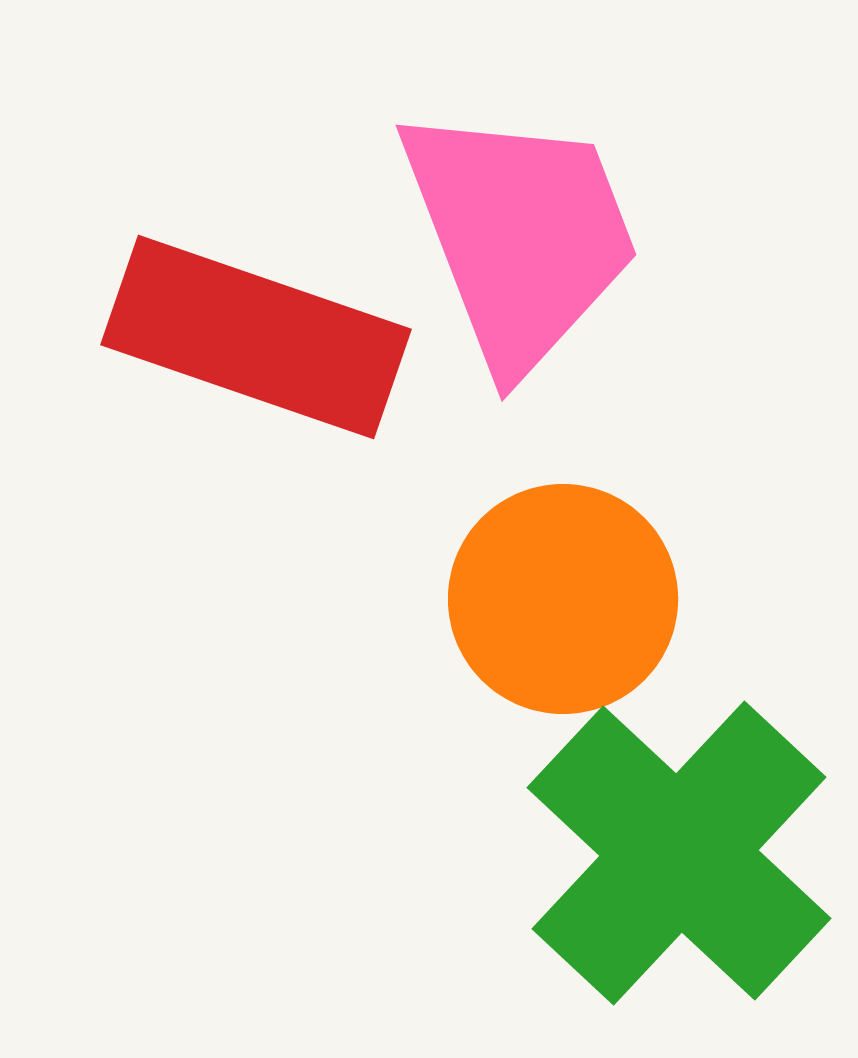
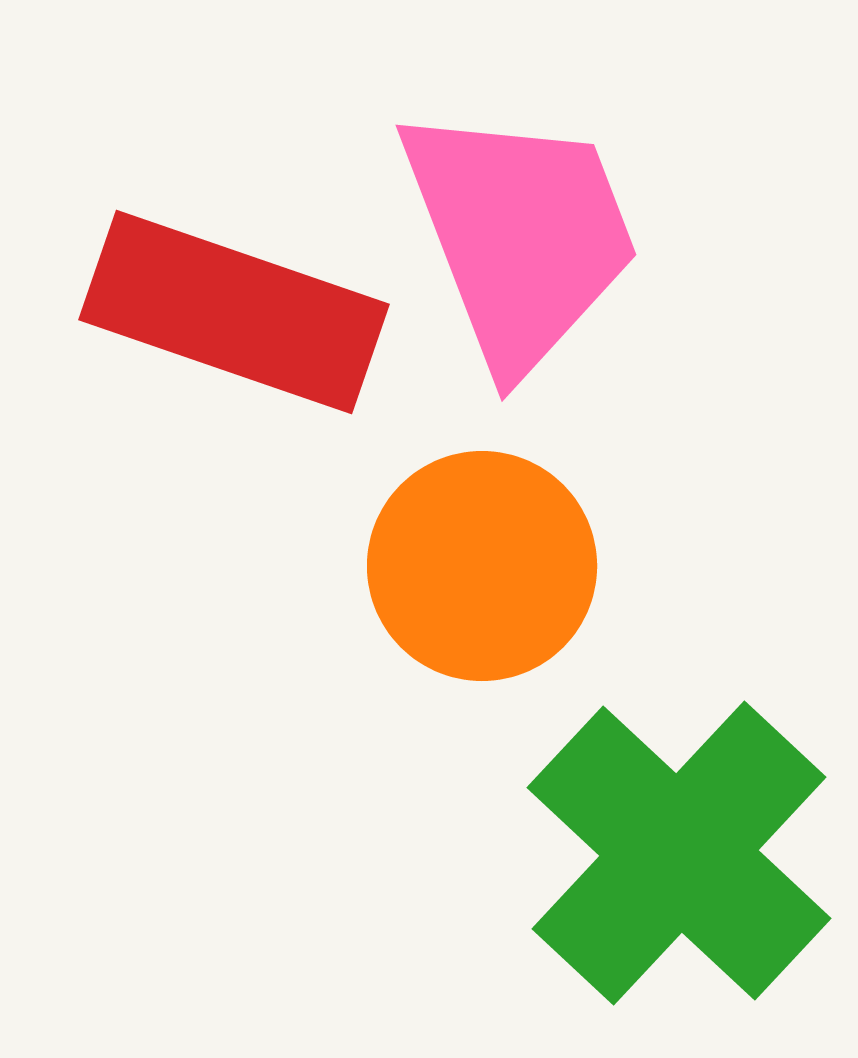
red rectangle: moved 22 px left, 25 px up
orange circle: moved 81 px left, 33 px up
